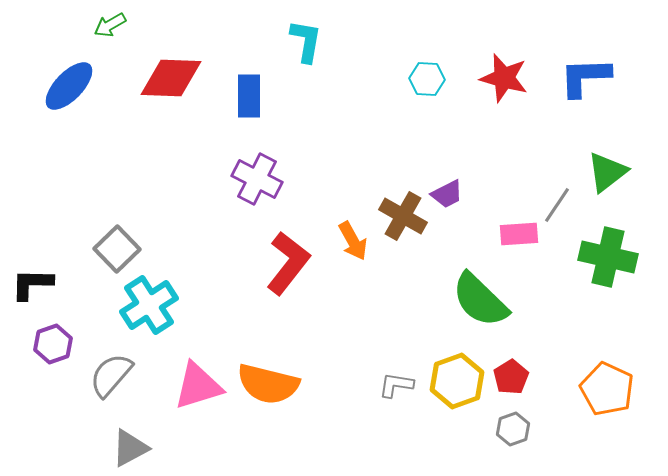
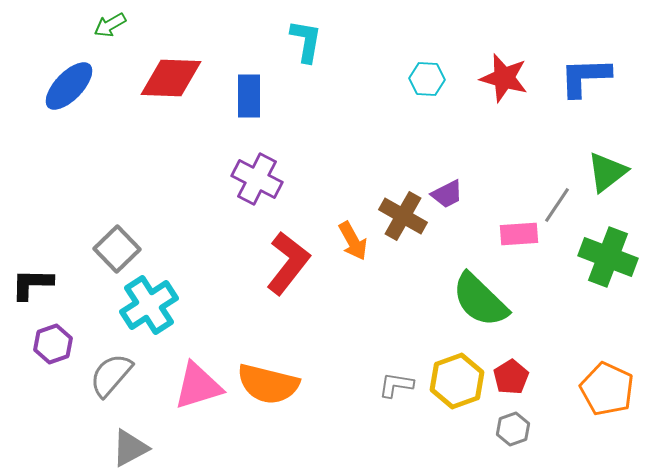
green cross: rotated 8 degrees clockwise
